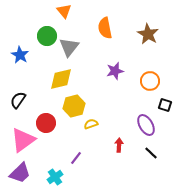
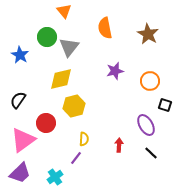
green circle: moved 1 px down
yellow semicircle: moved 7 px left, 15 px down; rotated 112 degrees clockwise
